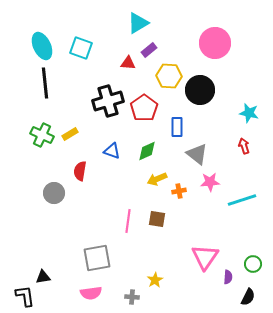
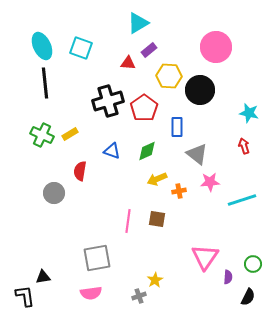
pink circle: moved 1 px right, 4 px down
gray cross: moved 7 px right, 1 px up; rotated 24 degrees counterclockwise
